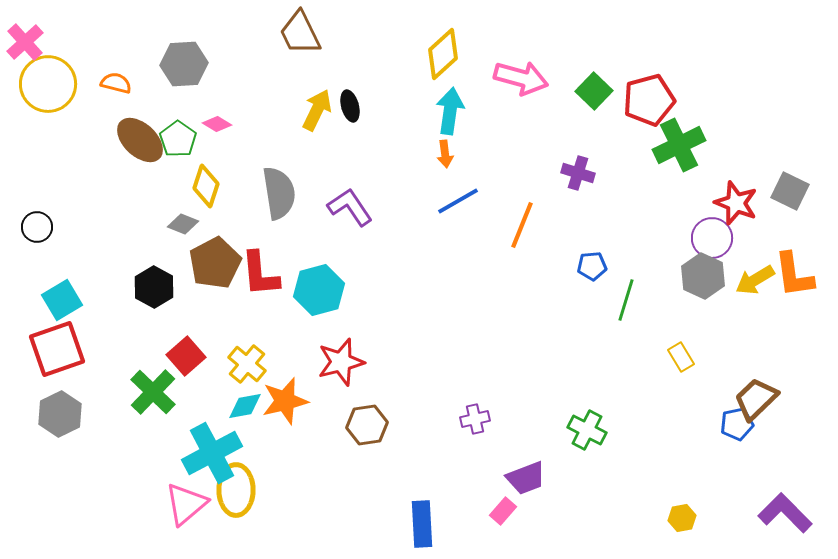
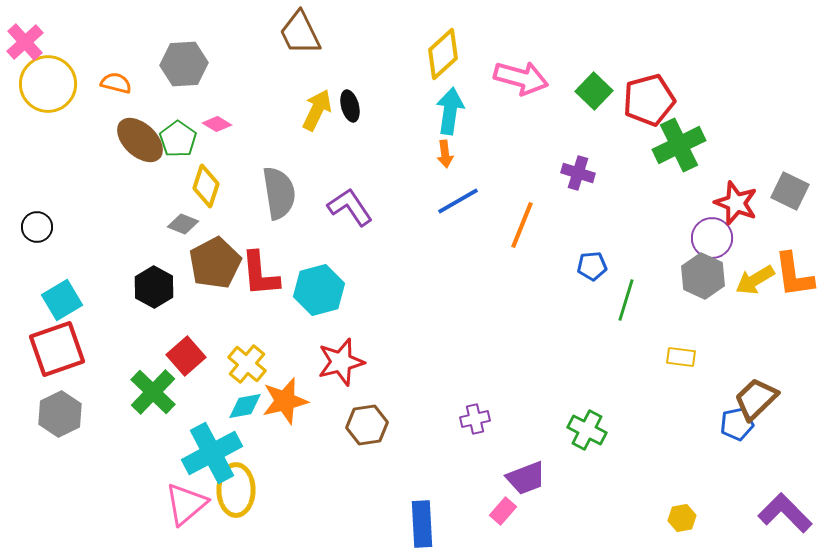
yellow rectangle at (681, 357): rotated 52 degrees counterclockwise
